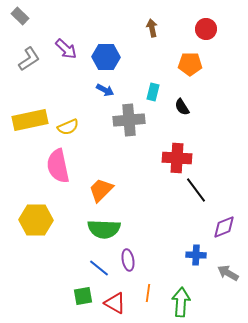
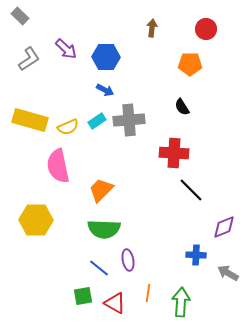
brown arrow: rotated 18 degrees clockwise
cyan rectangle: moved 56 px left, 29 px down; rotated 42 degrees clockwise
yellow rectangle: rotated 28 degrees clockwise
red cross: moved 3 px left, 5 px up
black line: moved 5 px left; rotated 8 degrees counterclockwise
